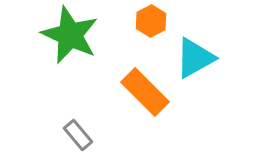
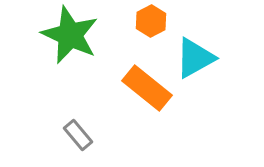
orange rectangle: moved 2 px right, 4 px up; rotated 6 degrees counterclockwise
